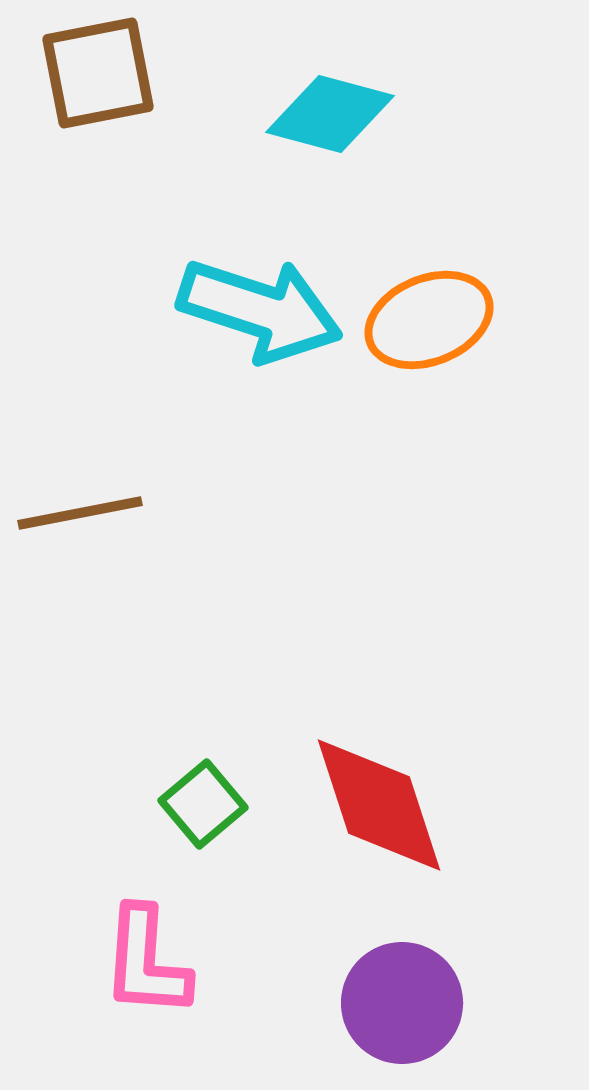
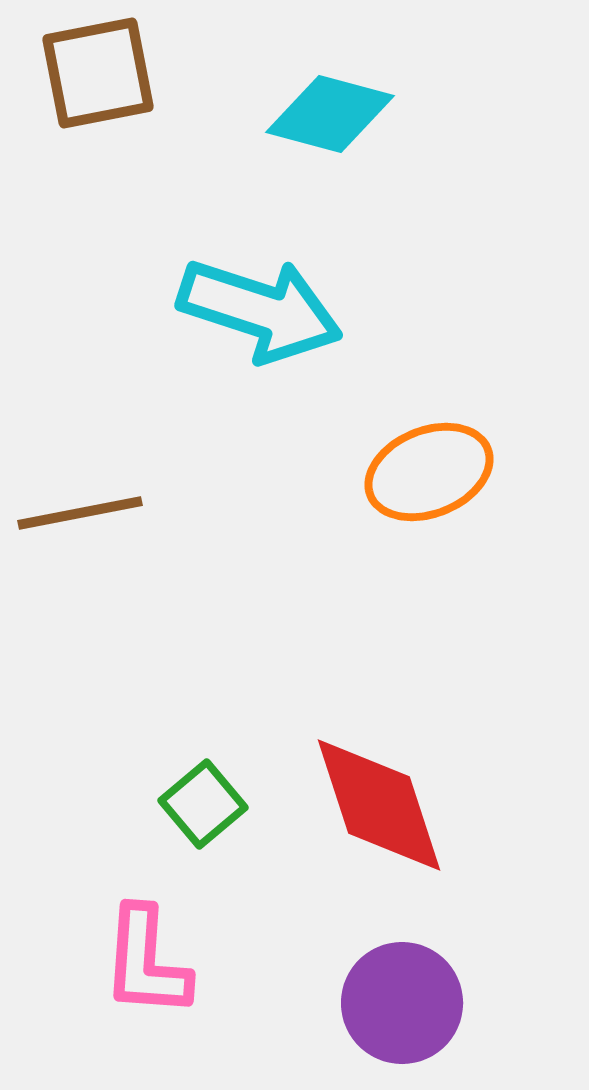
orange ellipse: moved 152 px down
